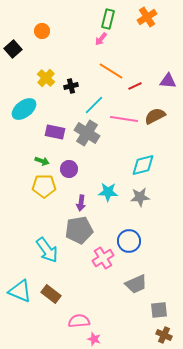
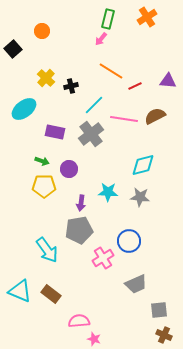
gray cross: moved 4 px right, 1 px down; rotated 20 degrees clockwise
gray star: rotated 12 degrees clockwise
